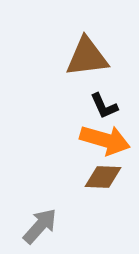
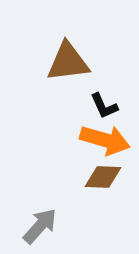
brown triangle: moved 19 px left, 5 px down
